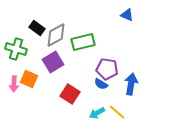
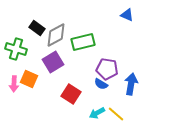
red square: moved 1 px right
yellow line: moved 1 px left, 2 px down
